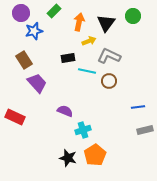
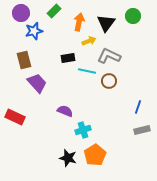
brown rectangle: rotated 18 degrees clockwise
blue line: rotated 64 degrees counterclockwise
gray rectangle: moved 3 px left
